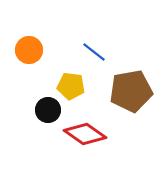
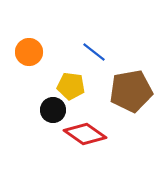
orange circle: moved 2 px down
black circle: moved 5 px right
